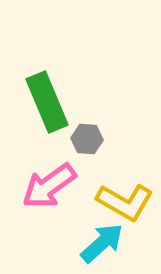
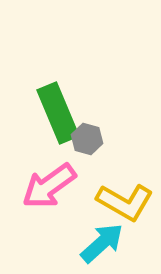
green rectangle: moved 11 px right, 11 px down
gray hexagon: rotated 12 degrees clockwise
